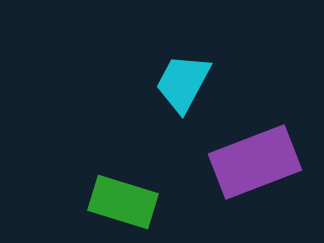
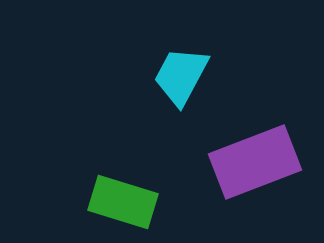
cyan trapezoid: moved 2 px left, 7 px up
